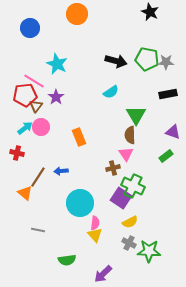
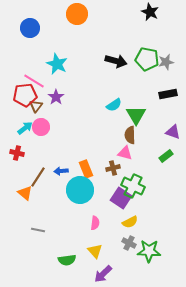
gray star: rotated 14 degrees counterclockwise
cyan semicircle: moved 3 px right, 13 px down
orange rectangle: moved 7 px right, 32 px down
pink triangle: moved 1 px left, 1 px up; rotated 42 degrees counterclockwise
cyan circle: moved 13 px up
yellow triangle: moved 16 px down
